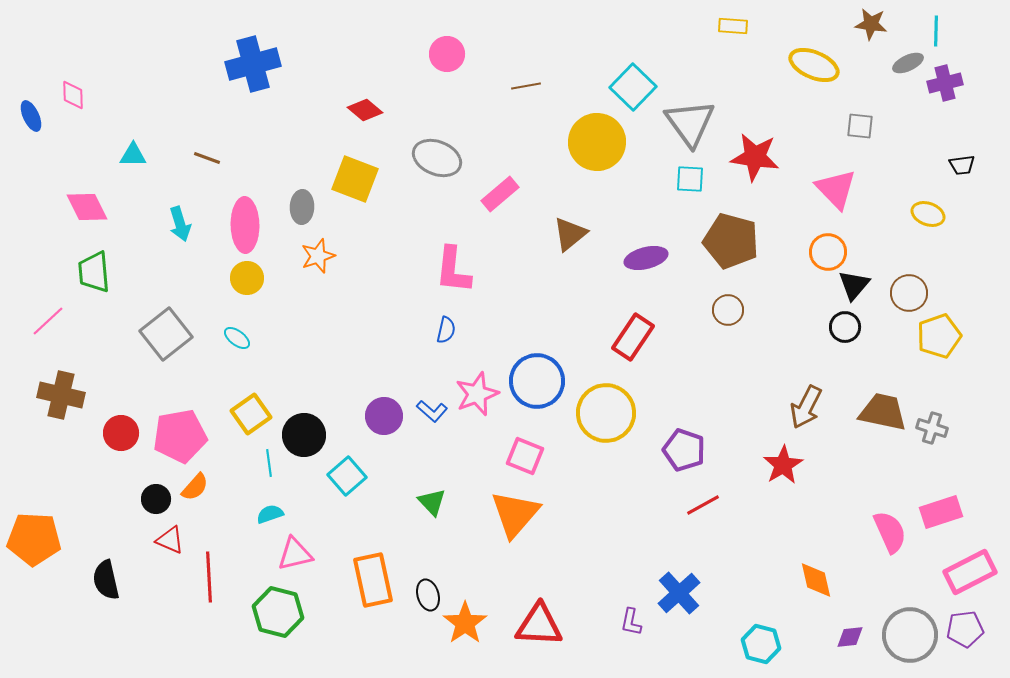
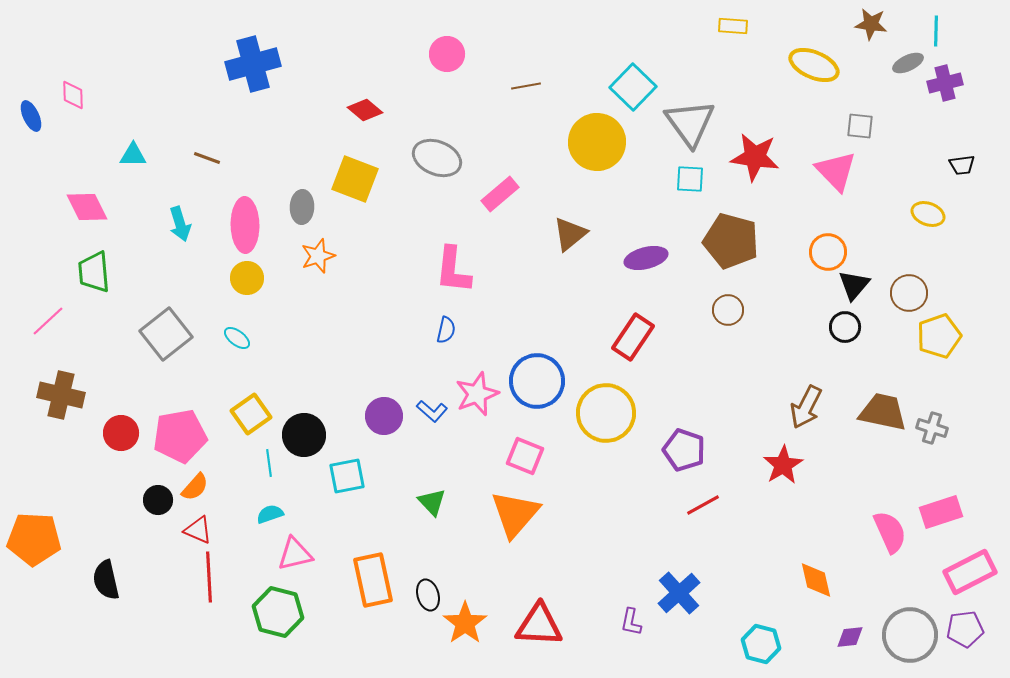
pink triangle at (836, 189): moved 18 px up
cyan square at (347, 476): rotated 30 degrees clockwise
black circle at (156, 499): moved 2 px right, 1 px down
red triangle at (170, 540): moved 28 px right, 10 px up
